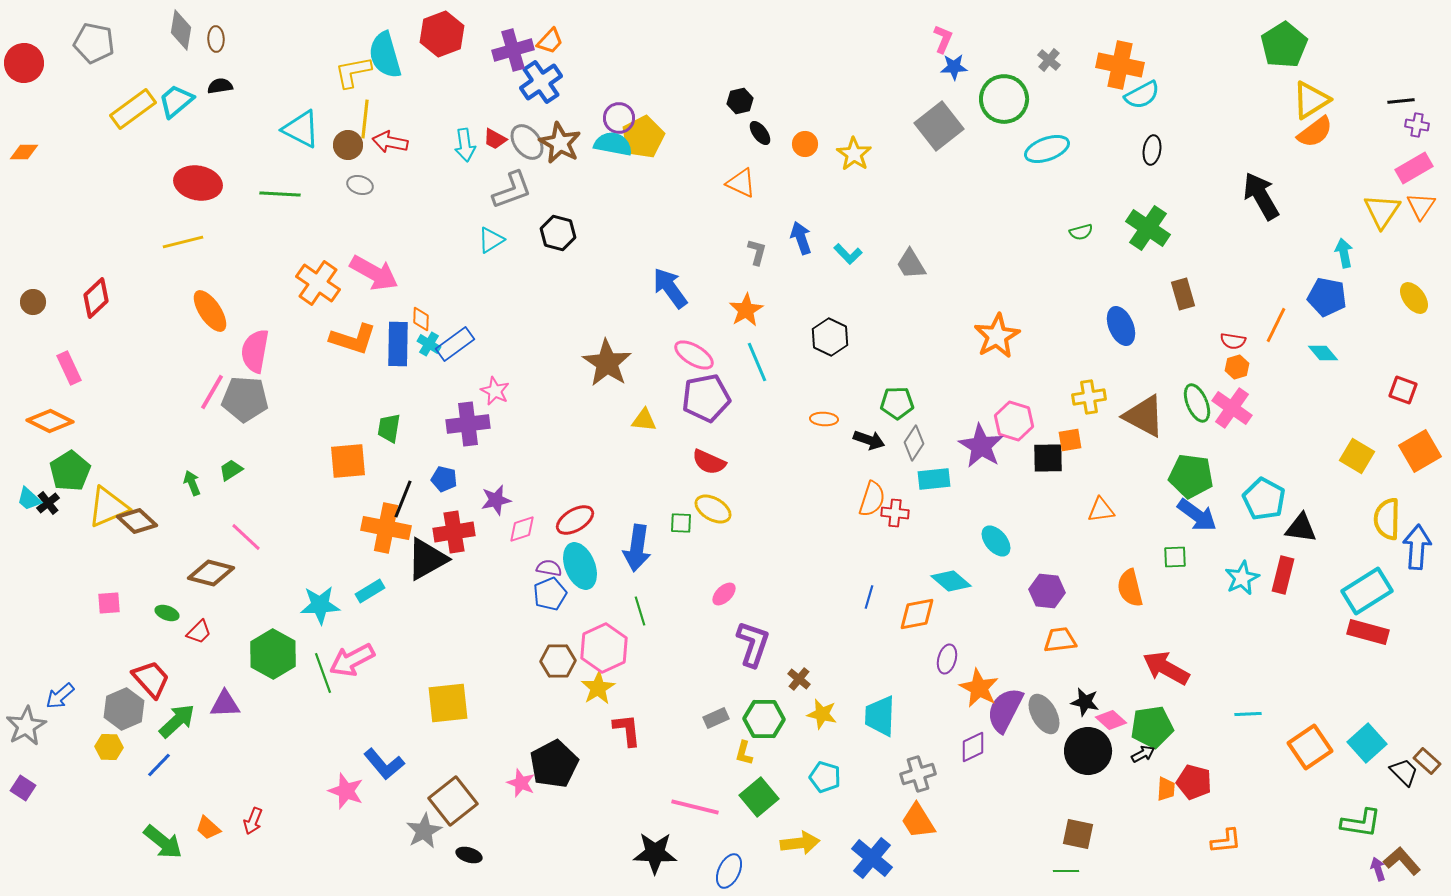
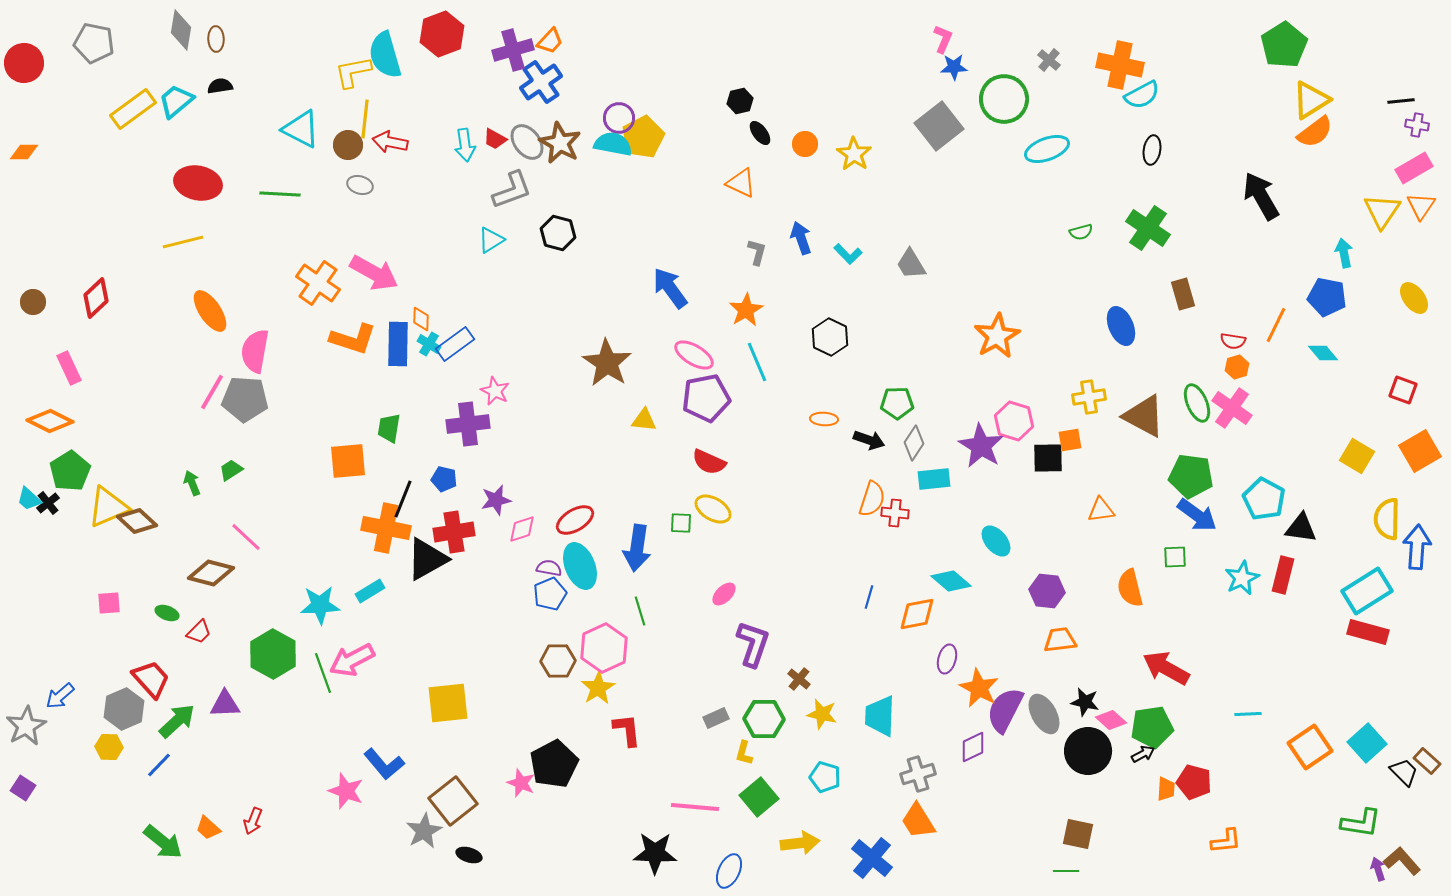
pink line at (695, 807): rotated 9 degrees counterclockwise
